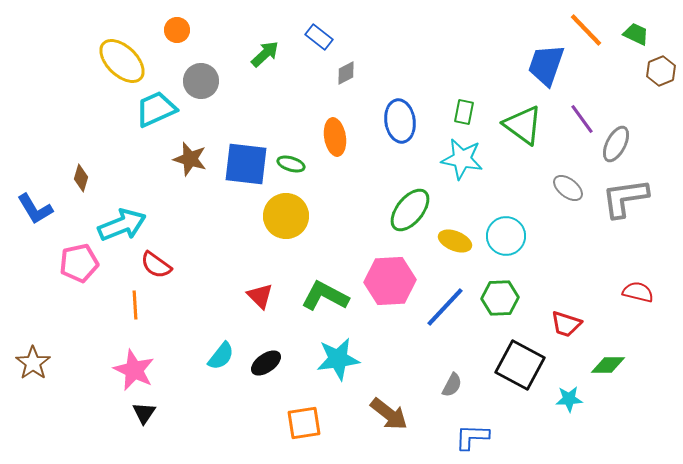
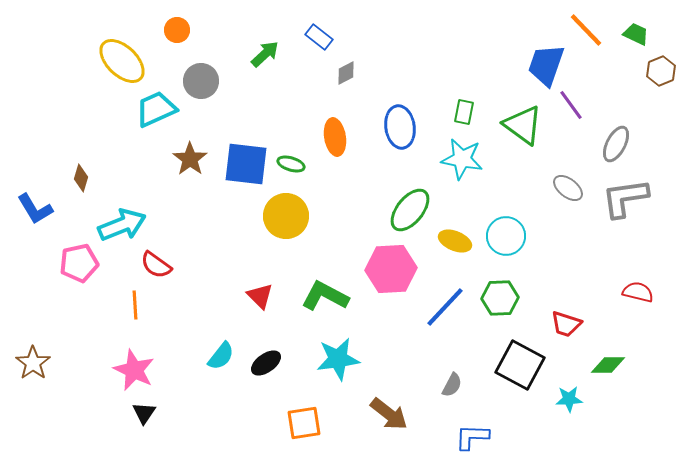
purple line at (582, 119): moved 11 px left, 14 px up
blue ellipse at (400, 121): moved 6 px down
brown star at (190, 159): rotated 20 degrees clockwise
pink hexagon at (390, 281): moved 1 px right, 12 px up
